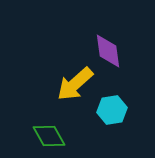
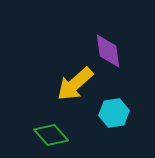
cyan hexagon: moved 2 px right, 3 px down
green diamond: moved 2 px right, 1 px up; rotated 12 degrees counterclockwise
